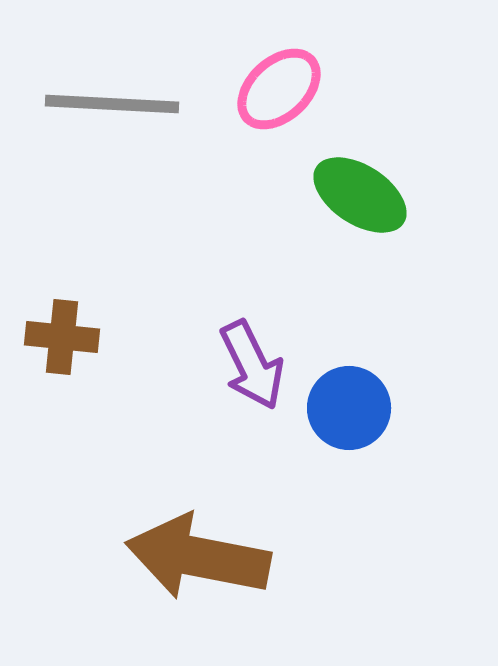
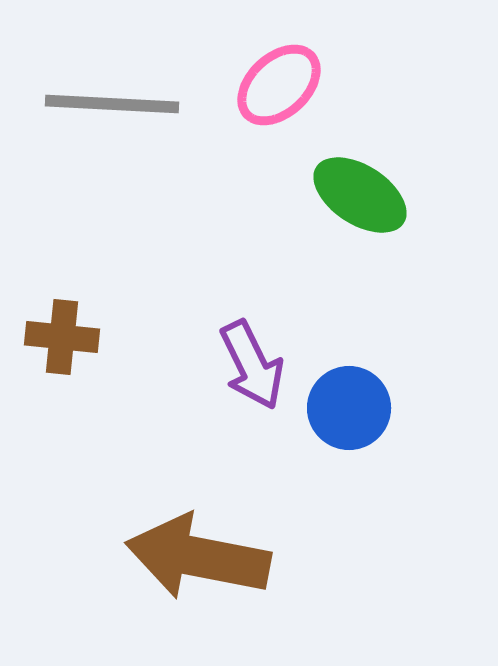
pink ellipse: moved 4 px up
